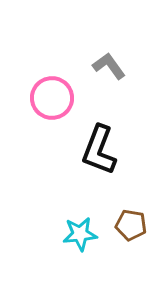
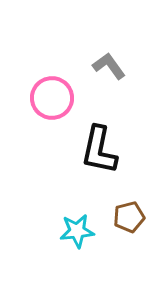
black L-shape: rotated 9 degrees counterclockwise
brown pentagon: moved 2 px left, 8 px up; rotated 24 degrees counterclockwise
cyan star: moved 3 px left, 3 px up
